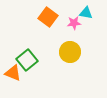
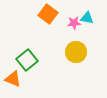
cyan triangle: moved 1 px right, 5 px down
orange square: moved 3 px up
yellow circle: moved 6 px right
orange triangle: moved 6 px down
